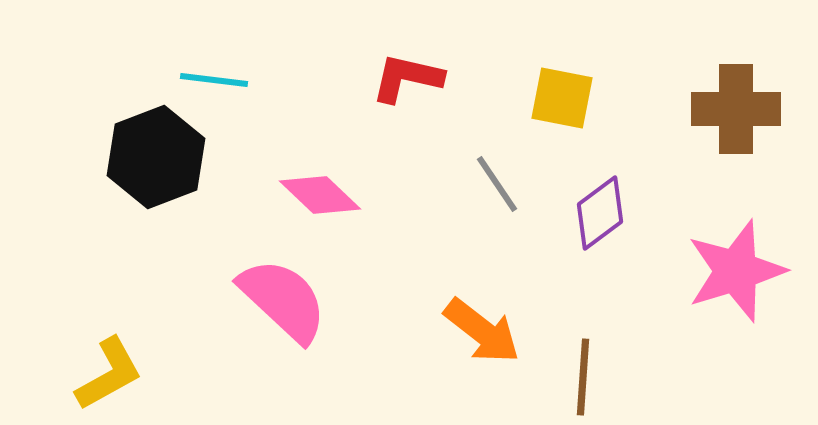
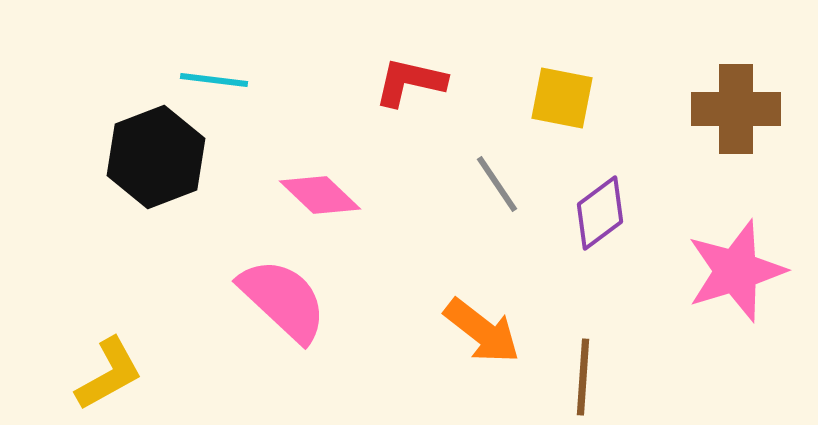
red L-shape: moved 3 px right, 4 px down
